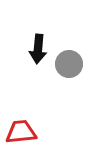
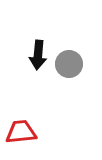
black arrow: moved 6 px down
